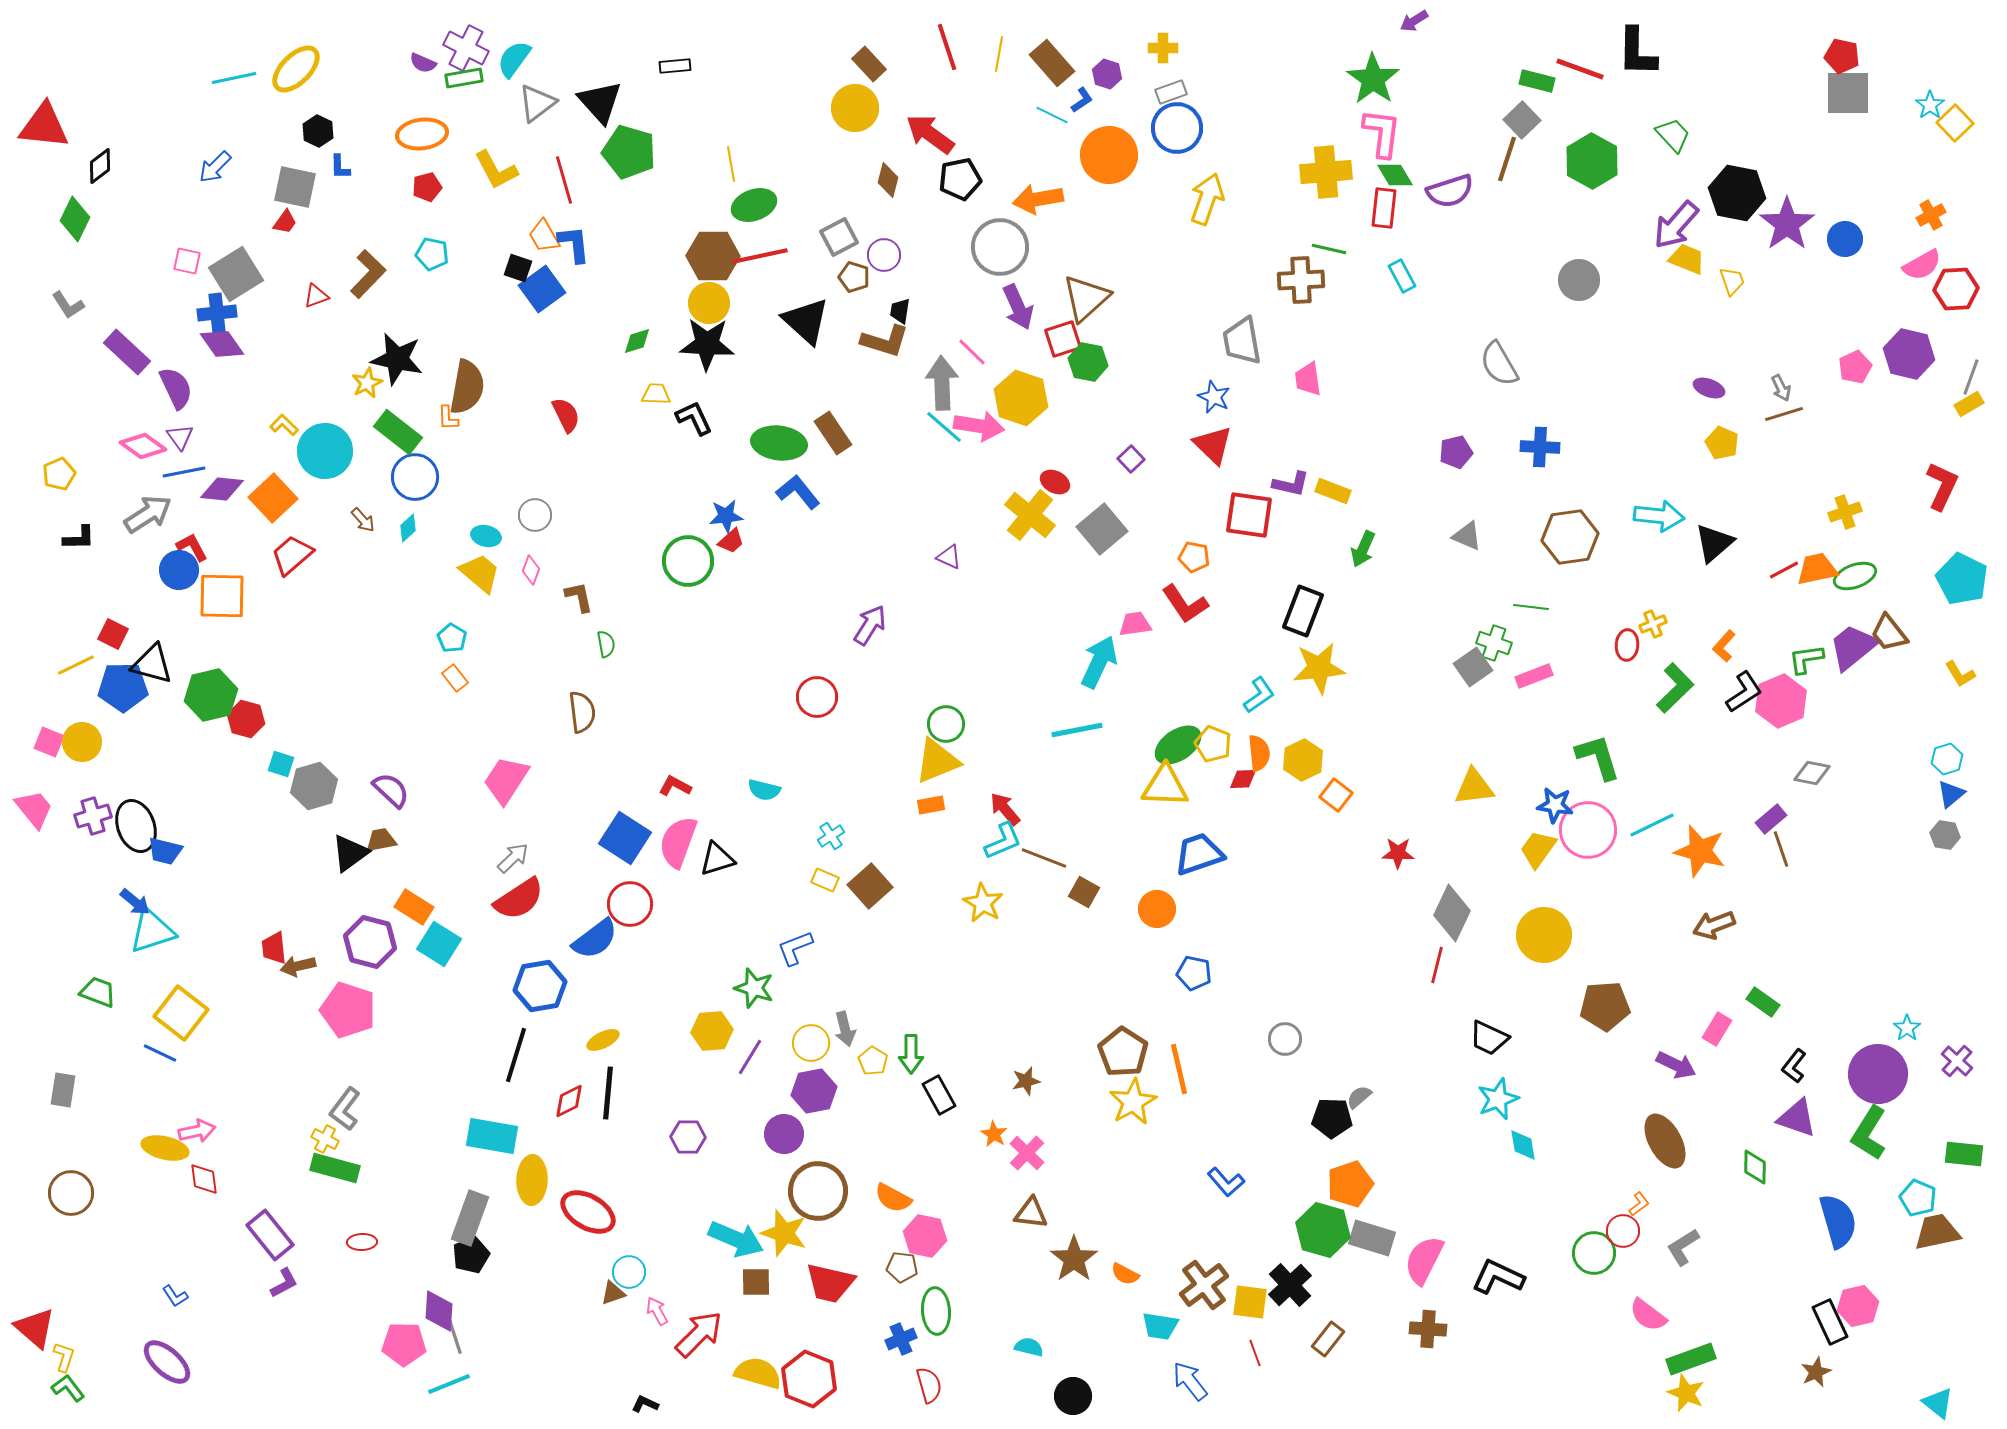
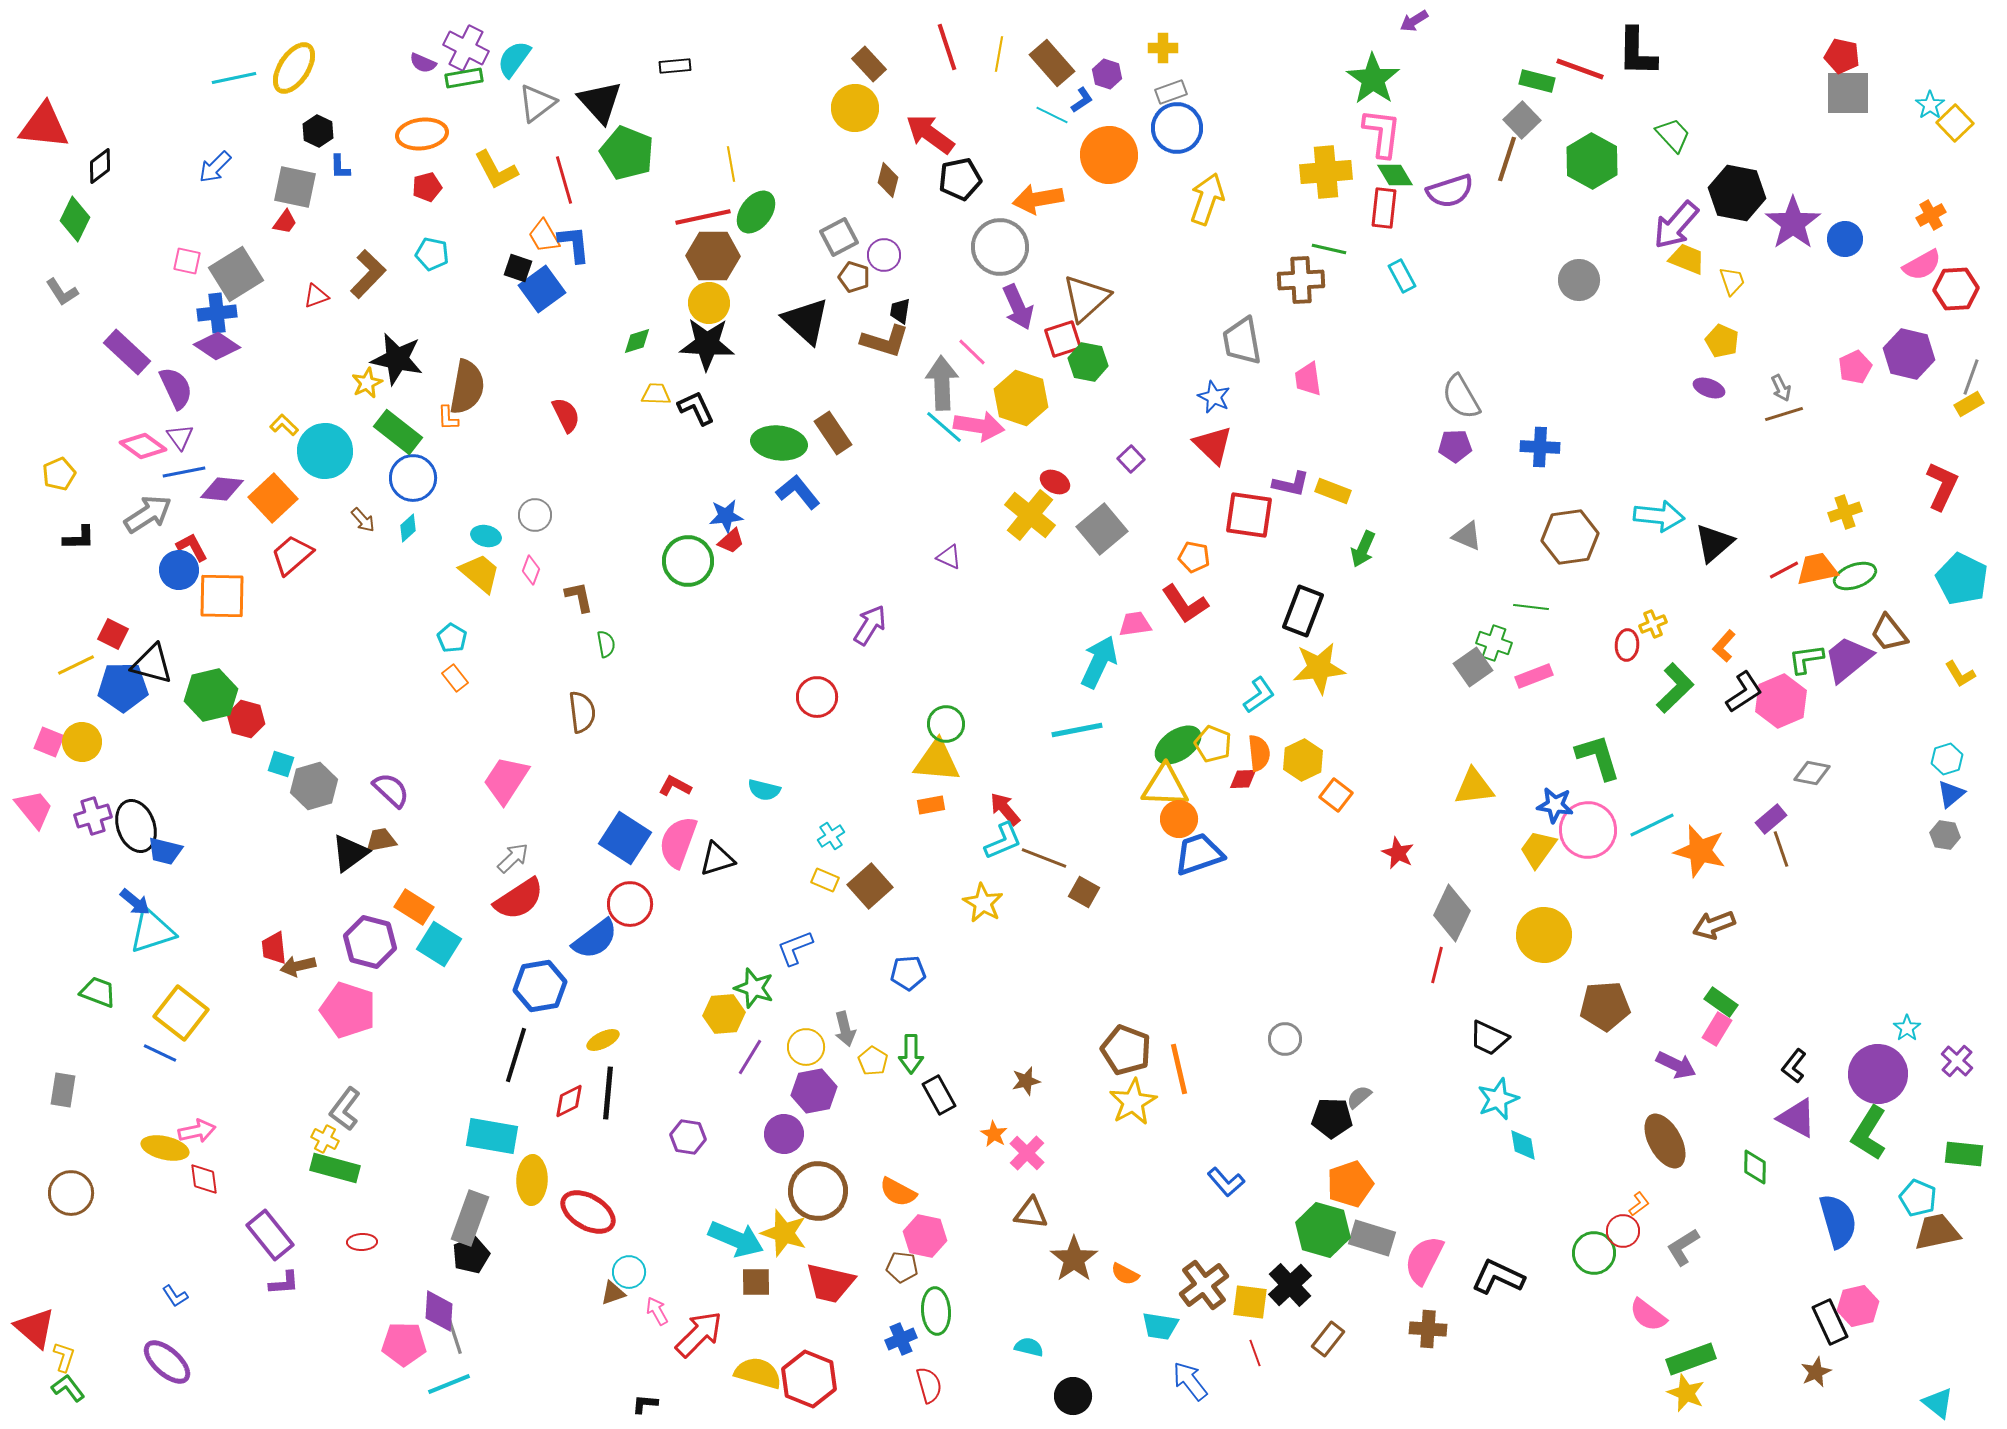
yellow ellipse at (296, 69): moved 2 px left, 1 px up; rotated 12 degrees counterclockwise
green pentagon at (629, 152): moved 2 px left, 1 px down; rotated 6 degrees clockwise
green ellipse at (754, 205): moved 2 px right, 7 px down; rotated 33 degrees counterclockwise
purple star at (1787, 224): moved 6 px right, 1 px up
red line at (760, 256): moved 57 px left, 39 px up
gray L-shape at (68, 305): moved 6 px left, 13 px up
purple diamond at (222, 344): moved 5 px left, 2 px down; rotated 21 degrees counterclockwise
gray semicircle at (1499, 364): moved 38 px left, 33 px down
black L-shape at (694, 418): moved 2 px right, 10 px up
yellow pentagon at (1722, 443): moved 102 px up
purple pentagon at (1456, 452): moved 1 px left, 6 px up; rotated 12 degrees clockwise
blue circle at (415, 477): moved 2 px left, 1 px down
purple trapezoid at (1853, 647): moved 5 px left, 12 px down
yellow triangle at (937, 761): rotated 27 degrees clockwise
red star at (1398, 853): rotated 24 degrees clockwise
orange circle at (1157, 909): moved 22 px right, 90 px up
blue pentagon at (1194, 973): moved 286 px left; rotated 16 degrees counterclockwise
green rectangle at (1763, 1002): moved 42 px left
yellow hexagon at (712, 1031): moved 12 px right, 17 px up
yellow circle at (811, 1043): moved 5 px left, 4 px down
brown pentagon at (1123, 1052): moved 3 px right, 2 px up; rotated 12 degrees counterclockwise
purple triangle at (1797, 1118): rotated 9 degrees clockwise
purple hexagon at (688, 1137): rotated 8 degrees clockwise
orange semicircle at (893, 1198): moved 5 px right, 6 px up
purple L-shape at (284, 1283): rotated 24 degrees clockwise
black L-shape at (645, 1404): rotated 20 degrees counterclockwise
